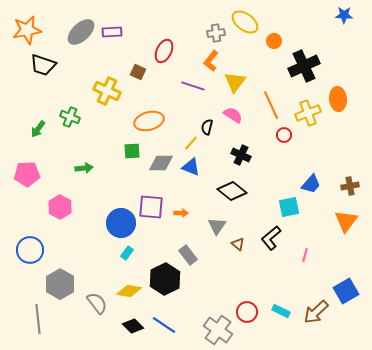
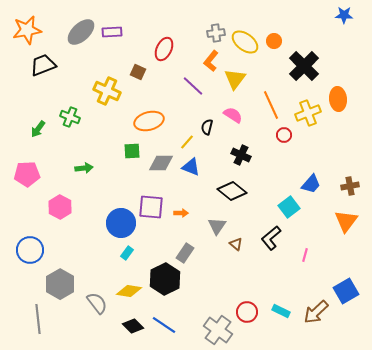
yellow ellipse at (245, 22): moved 20 px down
red ellipse at (164, 51): moved 2 px up
black trapezoid at (43, 65): rotated 140 degrees clockwise
black cross at (304, 66): rotated 20 degrees counterclockwise
yellow triangle at (235, 82): moved 3 px up
purple line at (193, 86): rotated 25 degrees clockwise
yellow line at (191, 143): moved 4 px left, 1 px up
cyan square at (289, 207): rotated 25 degrees counterclockwise
brown triangle at (238, 244): moved 2 px left
gray rectangle at (188, 255): moved 3 px left, 2 px up; rotated 72 degrees clockwise
